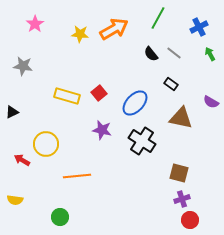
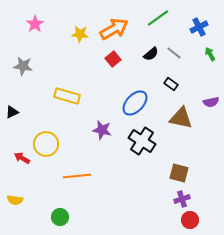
green line: rotated 25 degrees clockwise
black semicircle: rotated 91 degrees counterclockwise
red square: moved 14 px right, 34 px up
purple semicircle: rotated 42 degrees counterclockwise
red arrow: moved 2 px up
